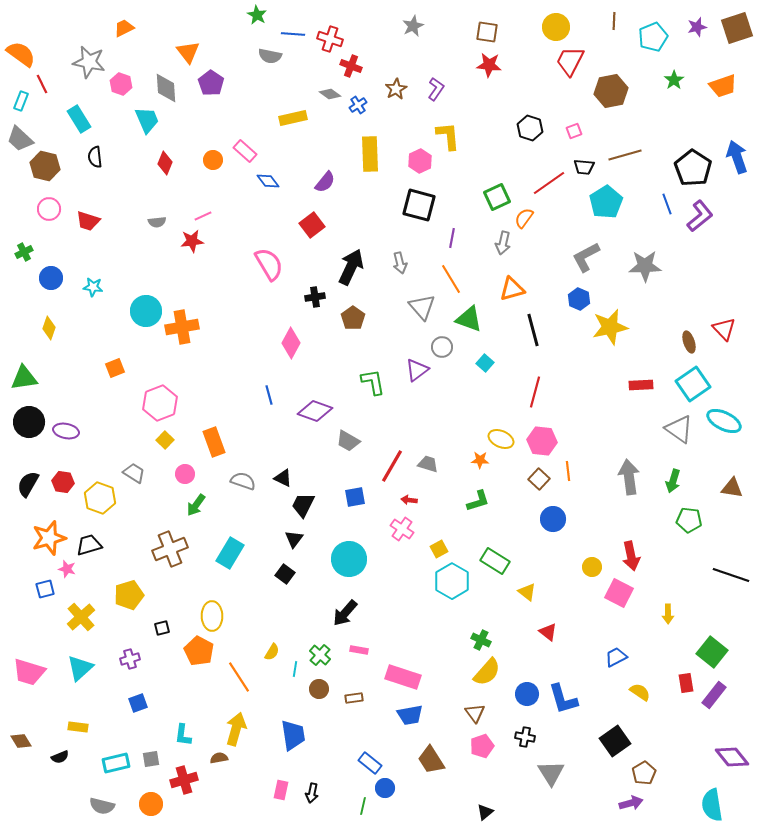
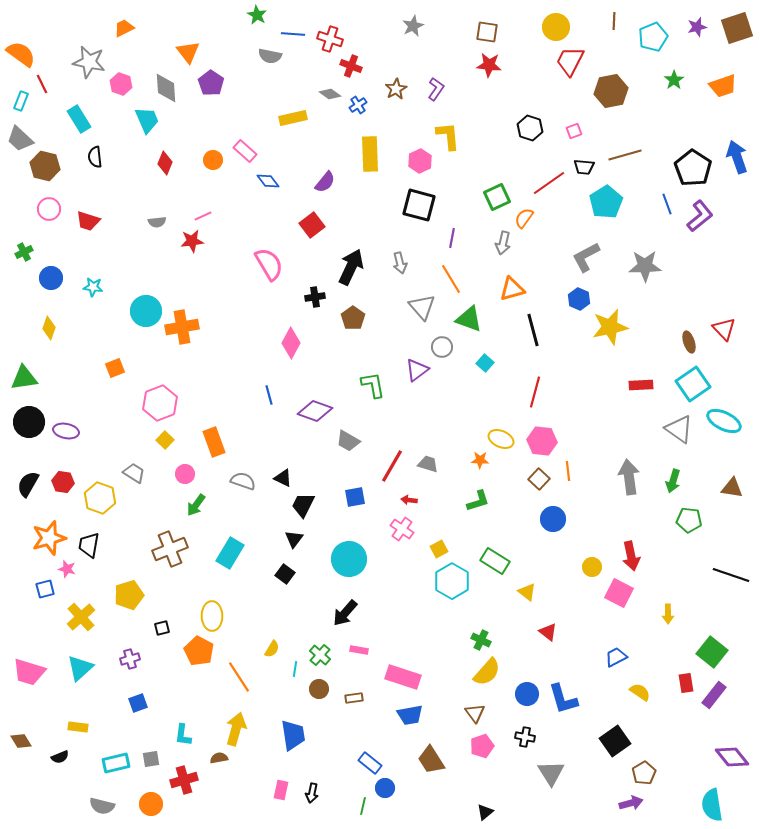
green L-shape at (373, 382): moved 3 px down
black trapezoid at (89, 545): rotated 64 degrees counterclockwise
yellow semicircle at (272, 652): moved 3 px up
